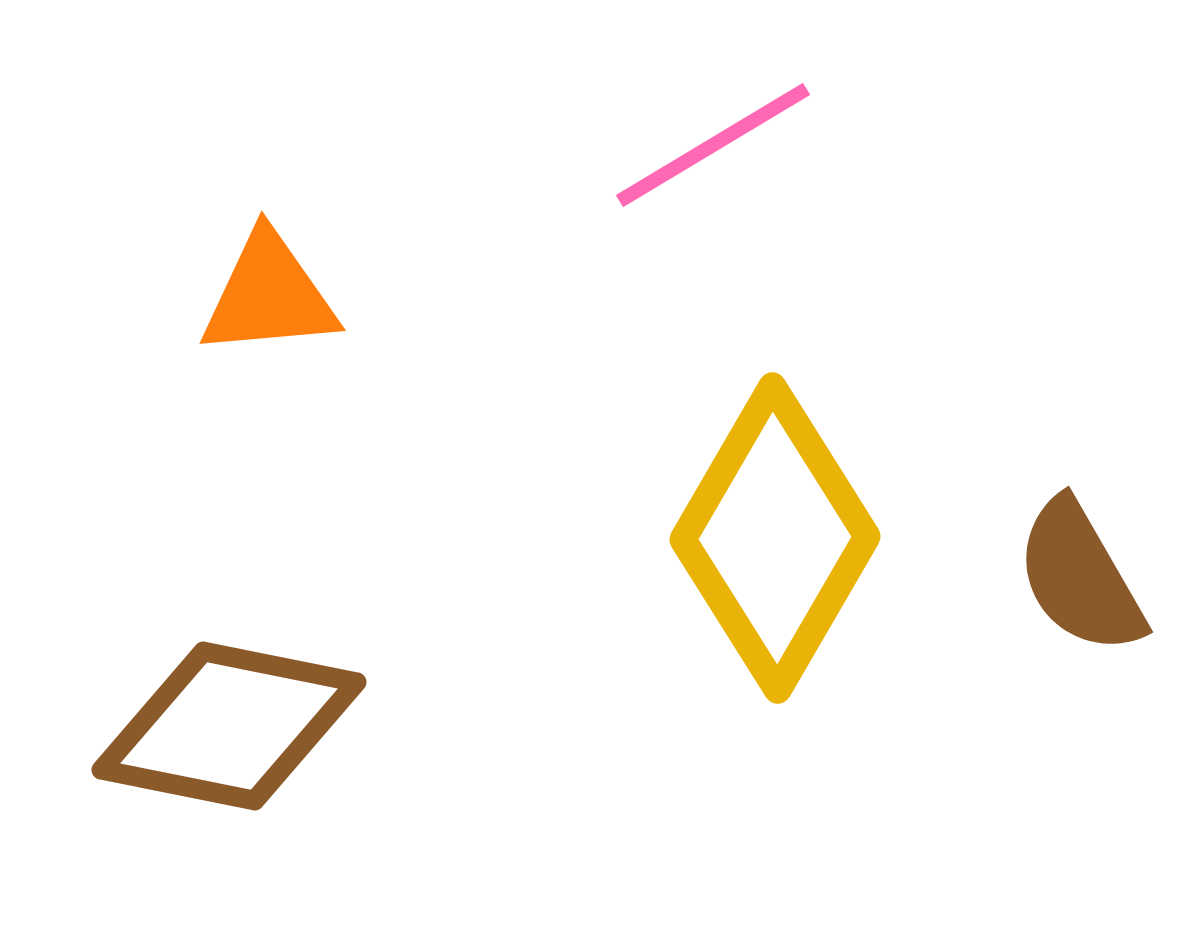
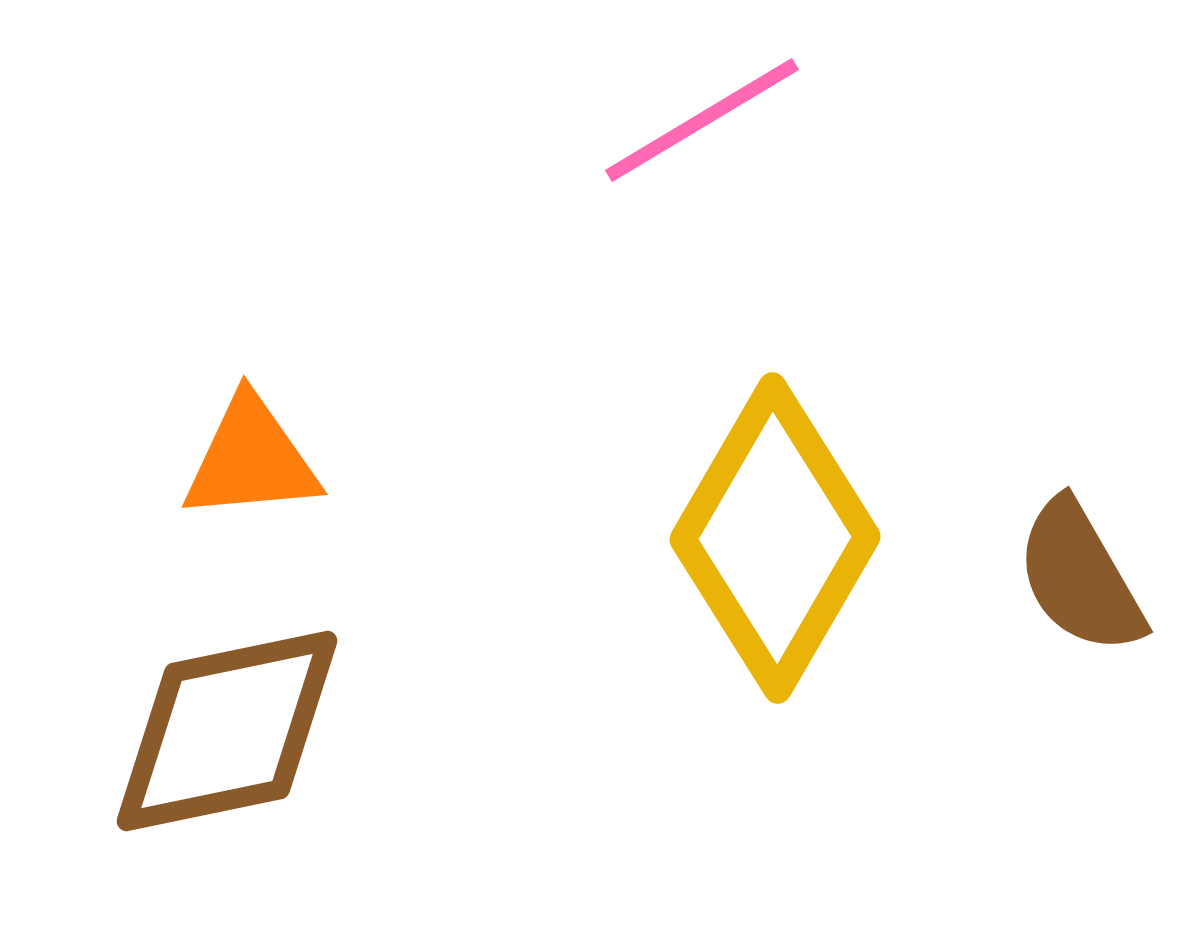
pink line: moved 11 px left, 25 px up
orange triangle: moved 18 px left, 164 px down
brown diamond: moved 2 px left, 5 px down; rotated 23 degrees counterclockwise
